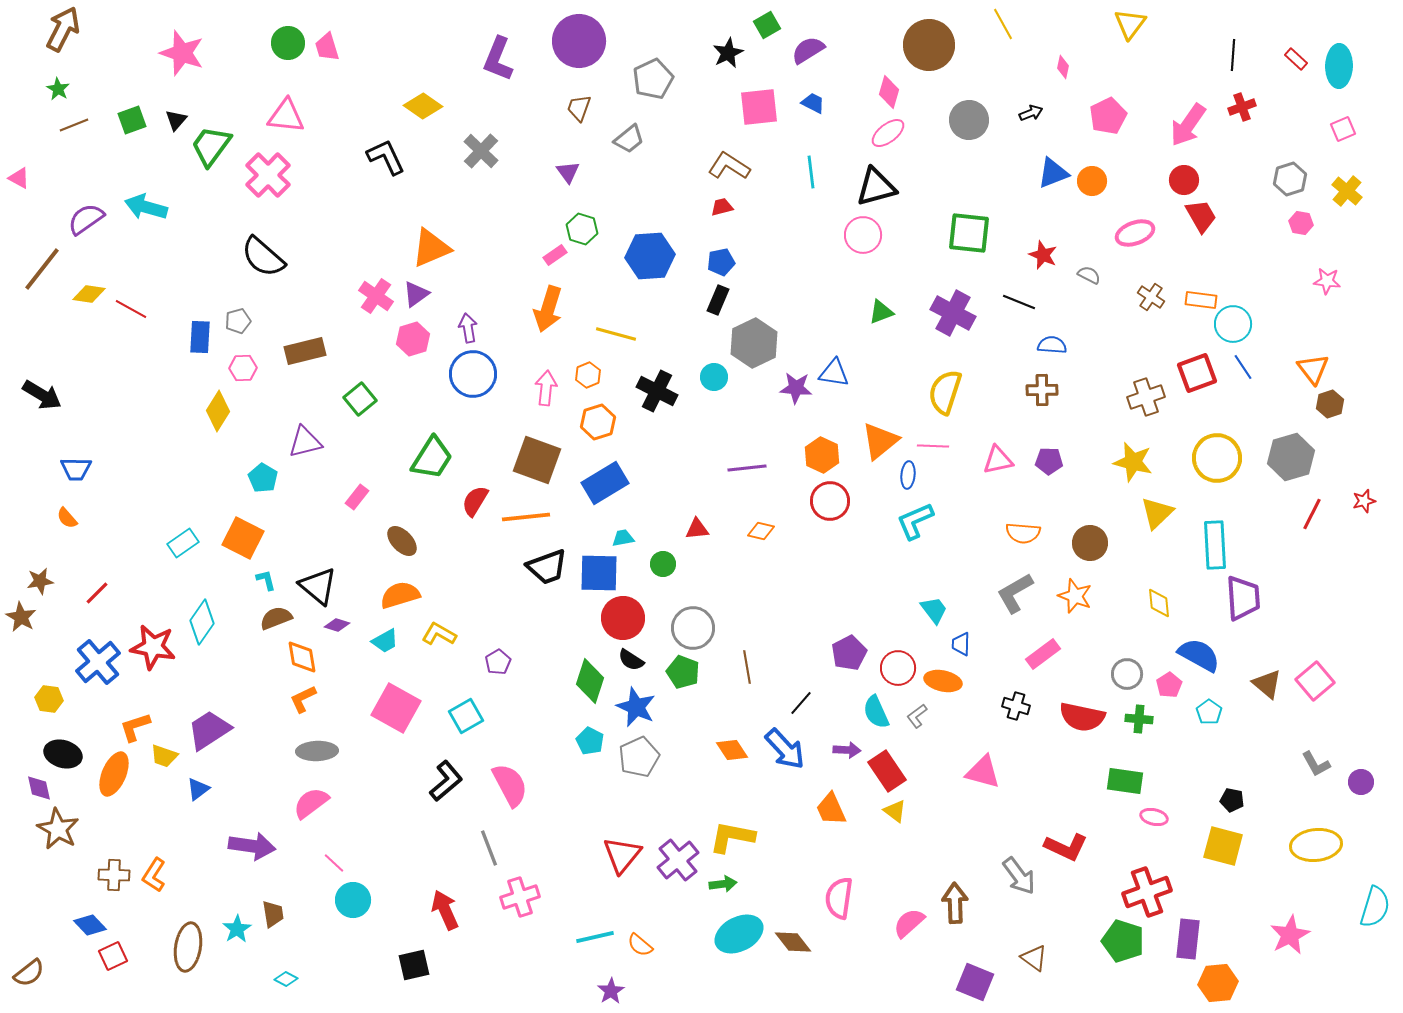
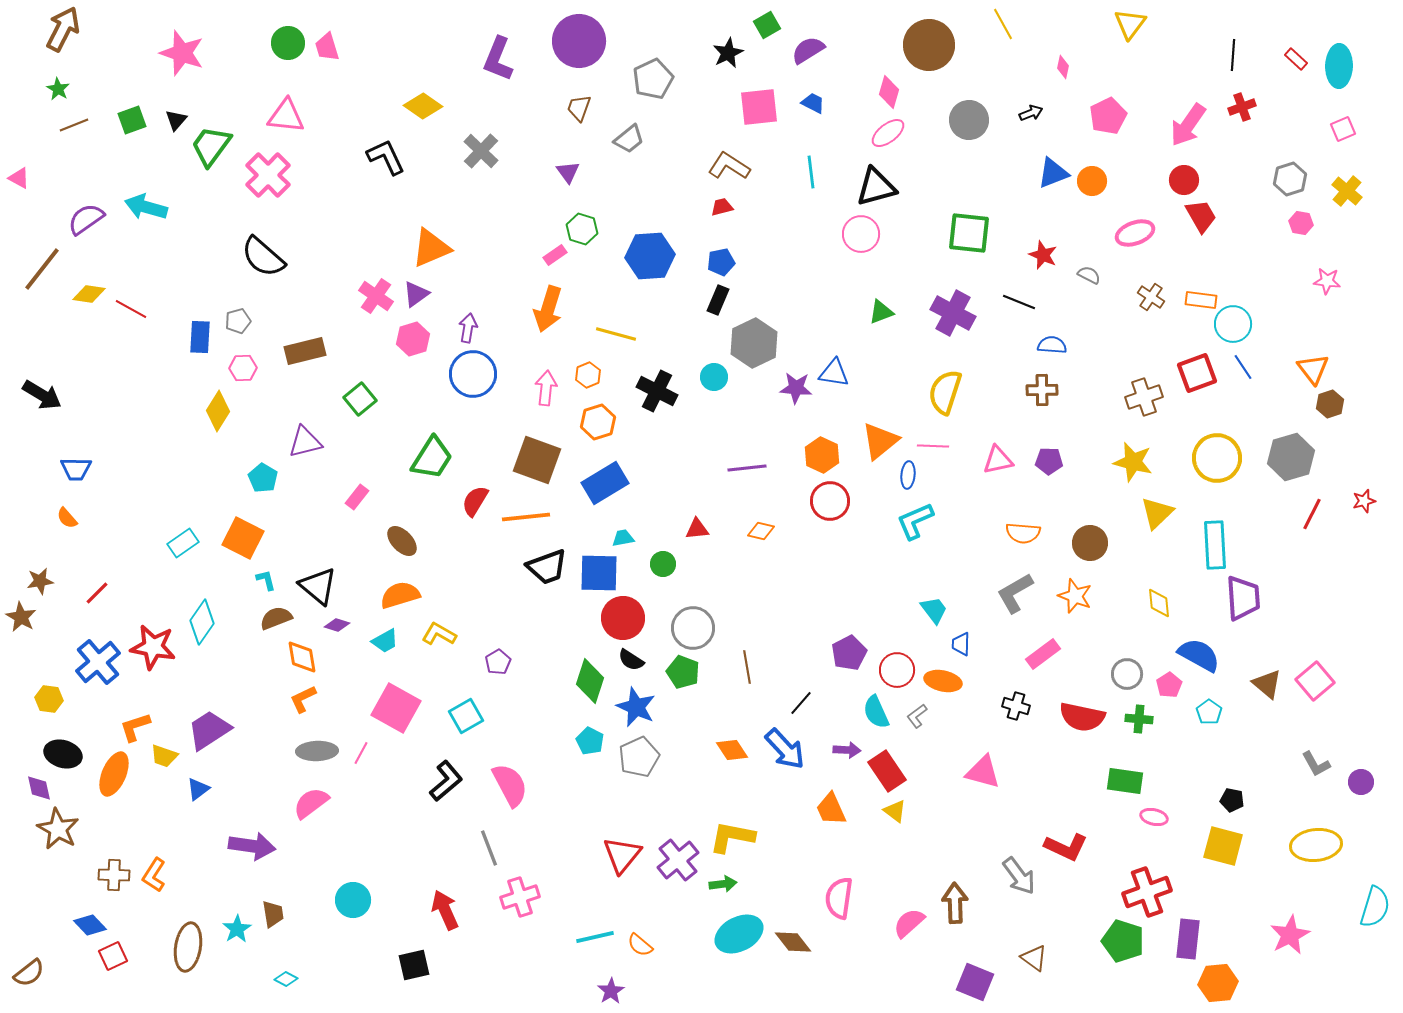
pink circle at (863, 235): moved 2 px left, 1 px up
purple arrow at (468, 328): rotated 20 degrees clockwise
brown cross at (1146, 397): moved 2 px left
red circle at (898, 668): moved 1 px left, 2 px down
pink line at (334, 863): moved 27 px right, 110 px up; rotated 75 degrees clockwise
